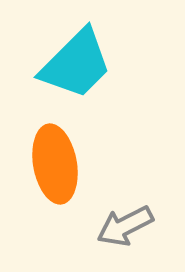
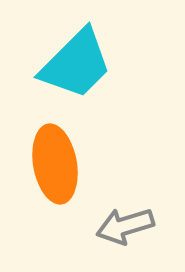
gray arrow: rotated 10 degrees clockwise
